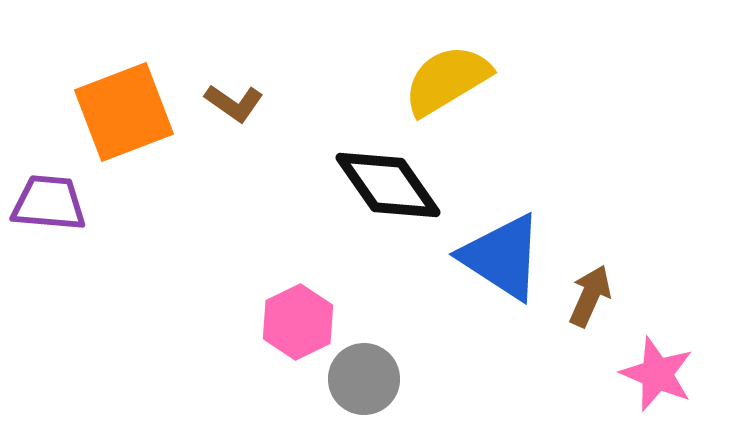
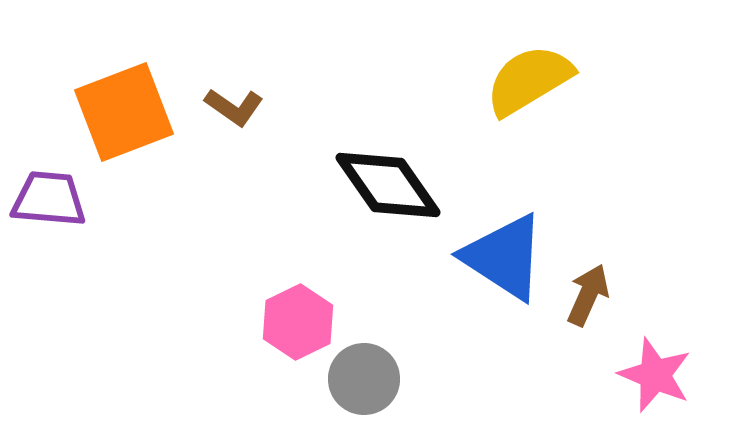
yellow semicircle: moved 82 px right
brown L-shape: moved 4 px down
purple trapezoid: moved 4 px up
blue triangle: moved 2 px right
brown arrow: moved 2 px left, 1 px up
pink star: moved 2 px left, 1 px down
